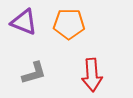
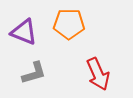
purple triangle: moved 10 px down
red arrow: moved 6 px right, 1 px up; rotated 20 degrees counterclockwise
